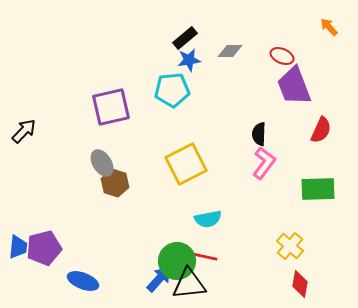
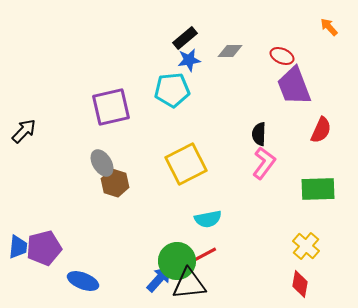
yellow cross: moved 16 px right
red line: rotated 40 degrees counterclockwise
